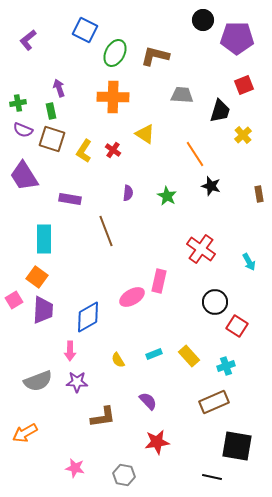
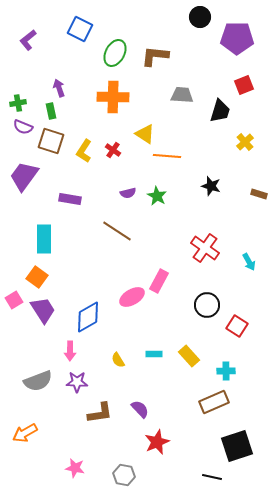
black circle at (203, 20): moved 3 px left, 3 px up
blue square at (85, 30): moved 5 px left, 1 px up
brown L-shape at (155, 56): rotated 8 degrees counterclockwise
purple semicircle at (23, 130): moved 3 px up
yellow cross at (243, 135): moved 2 px right, 7 px down
brown square at (52, 139): moved 1 px left, 2 px down
orange line at (195, 154): moved 28 px left, 2 px down; rotated 52 degrees counterclockwise
purple trapezoid at (24, 176): rotated 68 degrees clockwise
purple semicircle at (128, 193): rotated 70 degrees clockwise
brown rectangle at (259, 194): rotated 63 degrees counterclockwise
green star at (167, 196): moved 10 px left
brown line at (106, 231): moved 11 px right; rotated 36 degrees counterclockwise
red cross at (201, 249): moved 4 px right, 1 px up
pink rectangle at (159, 281): rotated 15 degrees clockwise
black circle at (215, 302): moved 8 px left, 3 px down
purple trapezoid at (43, 310): rotated 36 degrees counterclockwise
cyan rectangle at (154, 354): rotated 21 degrees clockwise
cyan cross at (226, 366): moved 5 px down; rotated 18 degrees clockwise
purple semicircle at (148, 401): moved 8 px left, 8 px down
brown L-shape at (103, 417): moved 3 px left, 4 px up
red star at (157, 442): rotated 15 degrees counterclockwise
black square at (237, 446): rotated 28 degrees counterclockwise
